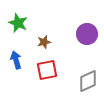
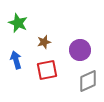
purple circle: moved 7 px left, 16 px down
